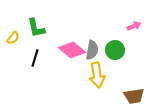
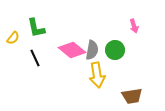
pink arrow: rotated 96 degrees clockwise
black line: rotated 42 degrees counterclockwise
brown trapezoid: moved 2 px left
